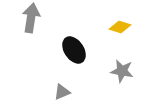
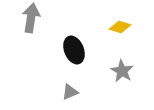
black ellipse: rotated 12 degrees clockwise
gray star: rotated 20 degrees clockwise
gray triangle: moved 8 px right
